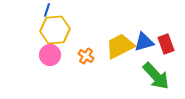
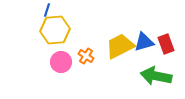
pink circle: moved 11 px right, 7 px down
green arrow: rotated 144 degrees clockwise
